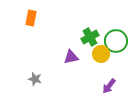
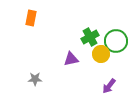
purple triangle: moved 2 px down
gray star: rotated 16 degrees counterclockwise
